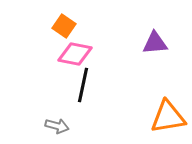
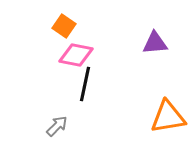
pink diamond: moved 1 px right, 1 px down
black line: moved 2 px right, 1 px up
gray arrow: rotated 60 degrees counterclockwise
